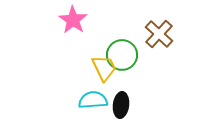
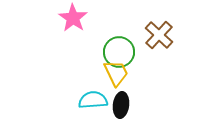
pink star: moved 2 px up
brown cross: moved 1 px down
green circle: moved 3 px left, 3 px up
yellow trapezoid: moved 12 px right, 5 px down
